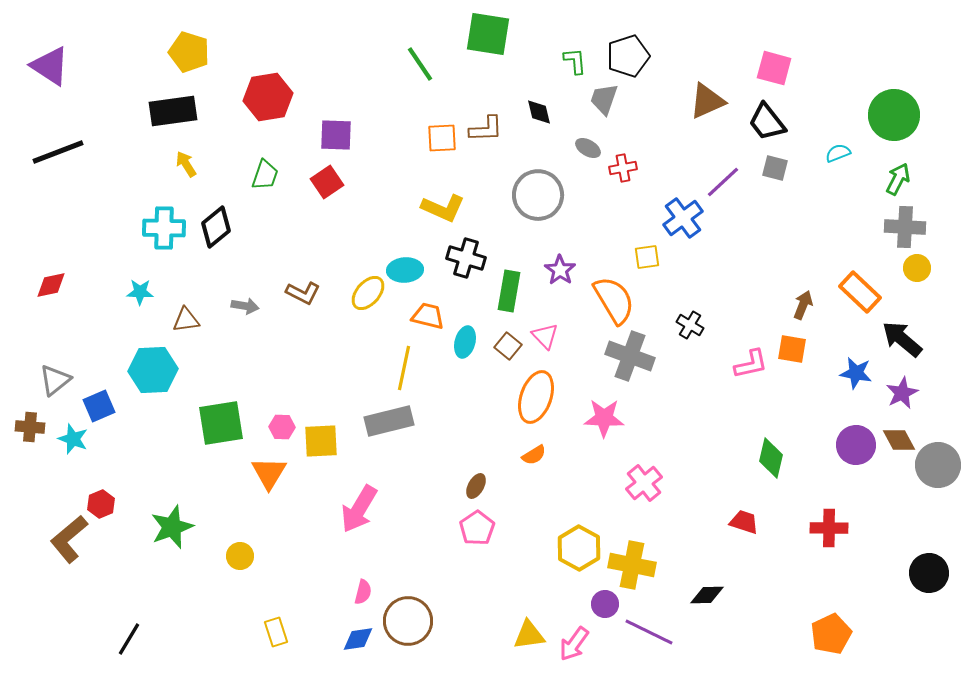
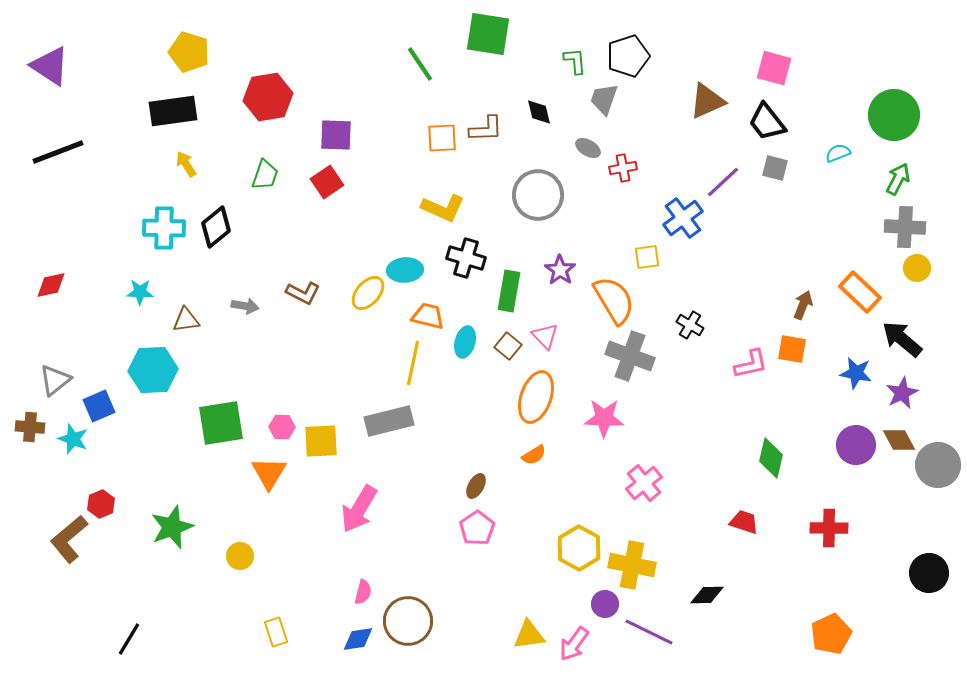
yellow line at (404, 368): moved 9 px right, 5 px up
